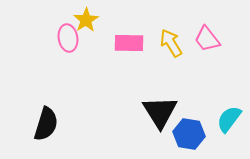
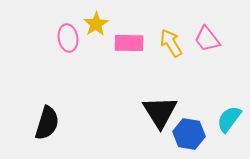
yellow star: moved 10 px right, 4 px down
black semicircle: moved 1 px right, 1 px up
